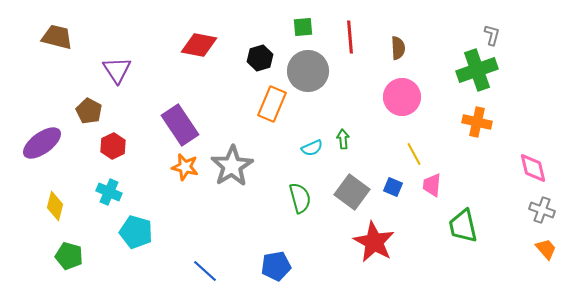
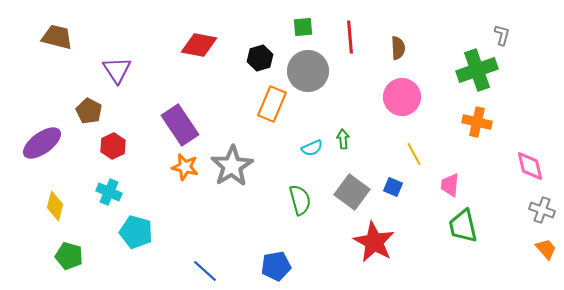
gray L-shape: moved 10 px right
pink diamond: moved 3 px left, 2 px up
pink trapezoid: moved 18 px right
green semicircle: moved 2 px down
